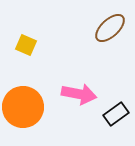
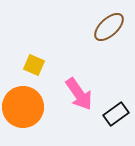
brown ellipse: moved 1 px left, 1 px up
yellow square: moved 8 px right, 20 px down
pink arrow: rotated 44 degrees clockwise
